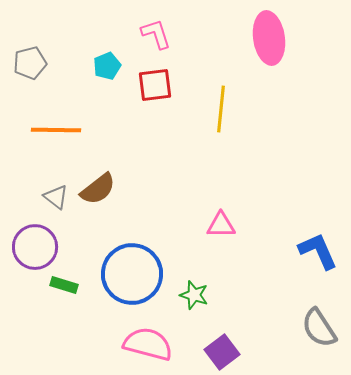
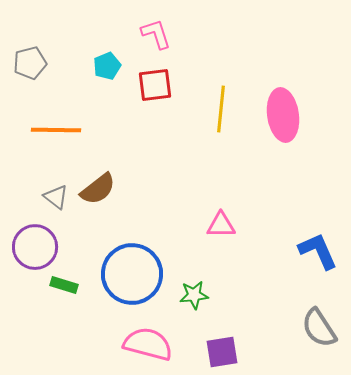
pink ellipse: moved 14 px right, 77 px down
green star: rotated 24 degrees counterclockwise
purple square: rotated 28 degrees clockwise
